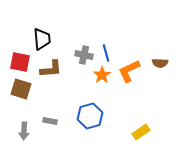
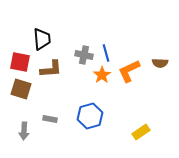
gray rectangle: moved 2 px up
